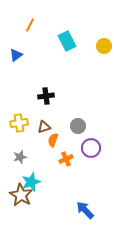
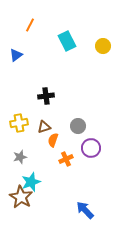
yellow circle: moved 1 px left
brown star: moved 2 px down
